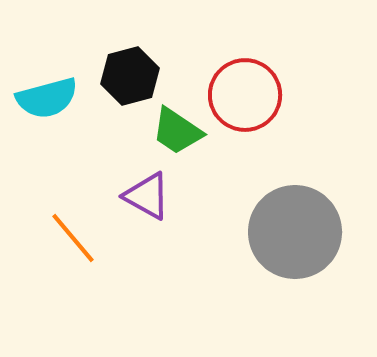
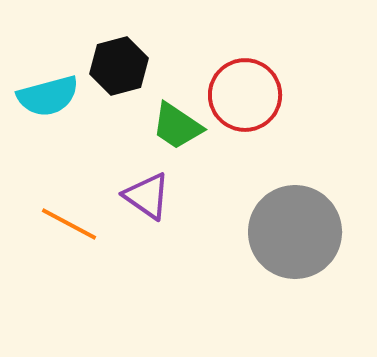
black hexagon: moved 11 px left, 10 px up
cyan semicircle: moved 1 px right, 2 px up
green trapezoid: moved 5 px up
purple triangle: rotated 6 degrees clockwise
orange line: moved 4 px left, 14 px up; rotated 22 degrees counterclockwise
